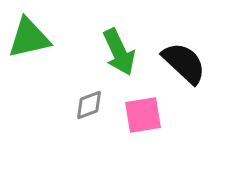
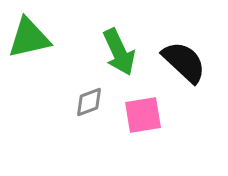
black semicircle: moved 1 px up
gray diamond: moved 3 px up
